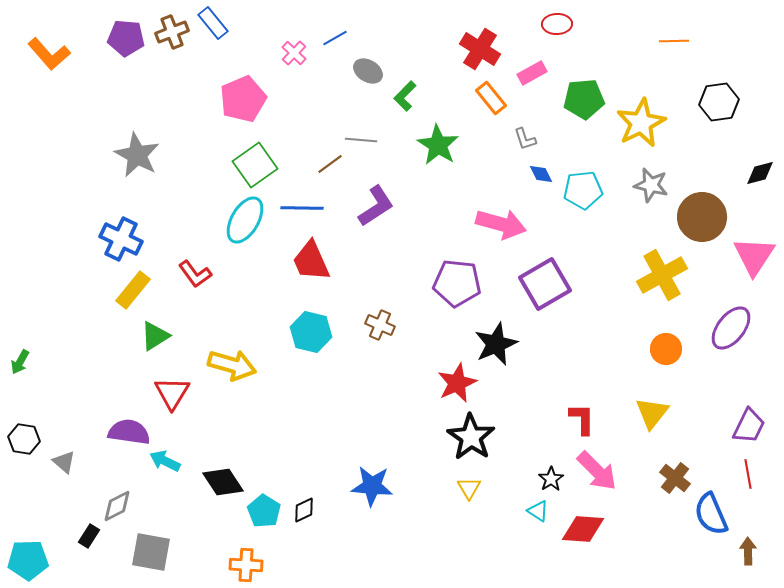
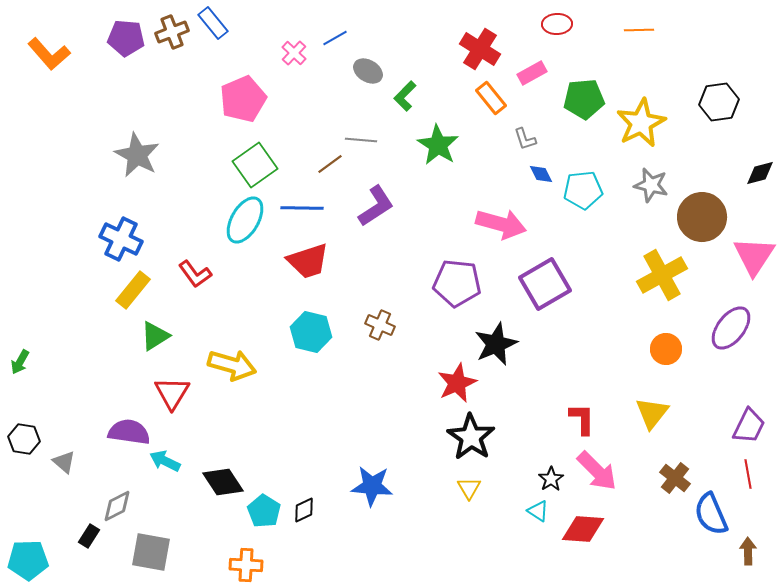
orange line at (674, 41): moved 35 px left, 11 px up
red trapezoid at (311, 261): moved 3 px left; rotated 84 degrees counterclockwise
